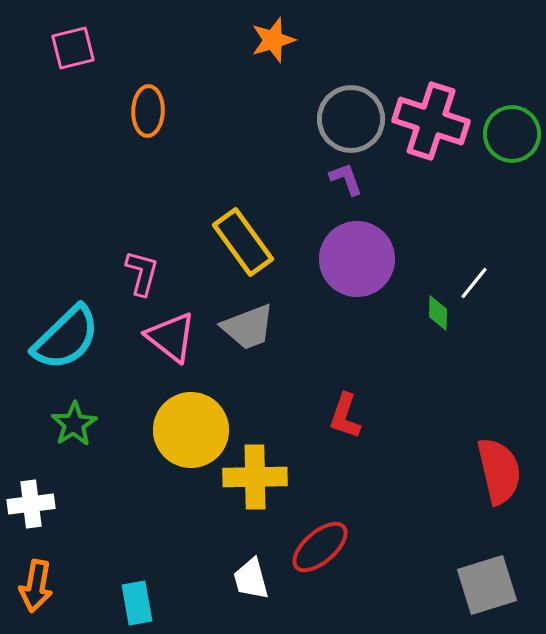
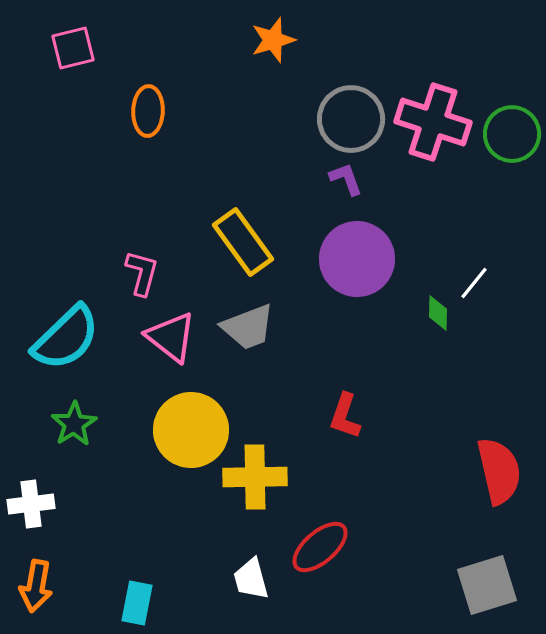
pink cross: moved 2 px right, 1 px down
cyan rectangle: rotated 21 degrees clockwise
